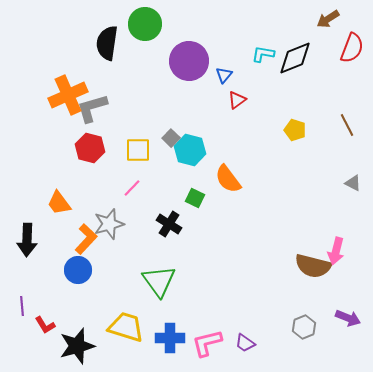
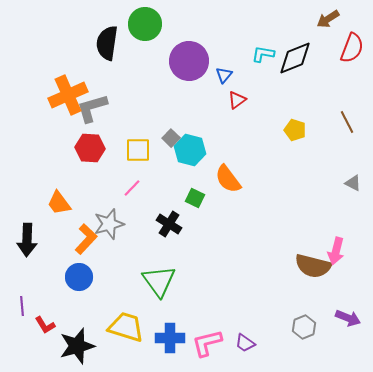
brown line: moved 3 px up
red hexagon: rotated 12 degrees counterclockwise
blue circle: moved 1 px right, 7 px down
